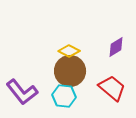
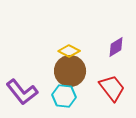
red trapezoid: rotated 12 degrees clockwise
